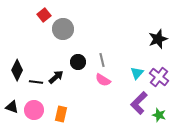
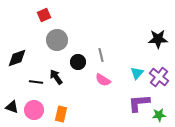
red square: rotated 16 degrees clockwise
gray circle: moved 6 px left, 11 px down
black star: rotated 18 degrees clockwise
gray line: moved 1 px left, 5 px up
black diamond: moved 12 px up; rotated 45 degrees clockwise
black arrow: rotated 84 degrees counterclockwise
purple L-shape: rotated 40 degrees clockwise
green star: rotated 24 degrees counterclockwise
